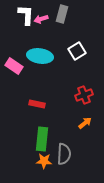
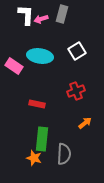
red cross: moved 8 px left, 4 px up
orange star: moved 10 px left, 3 px up; rotated 14 degrees clockwise
